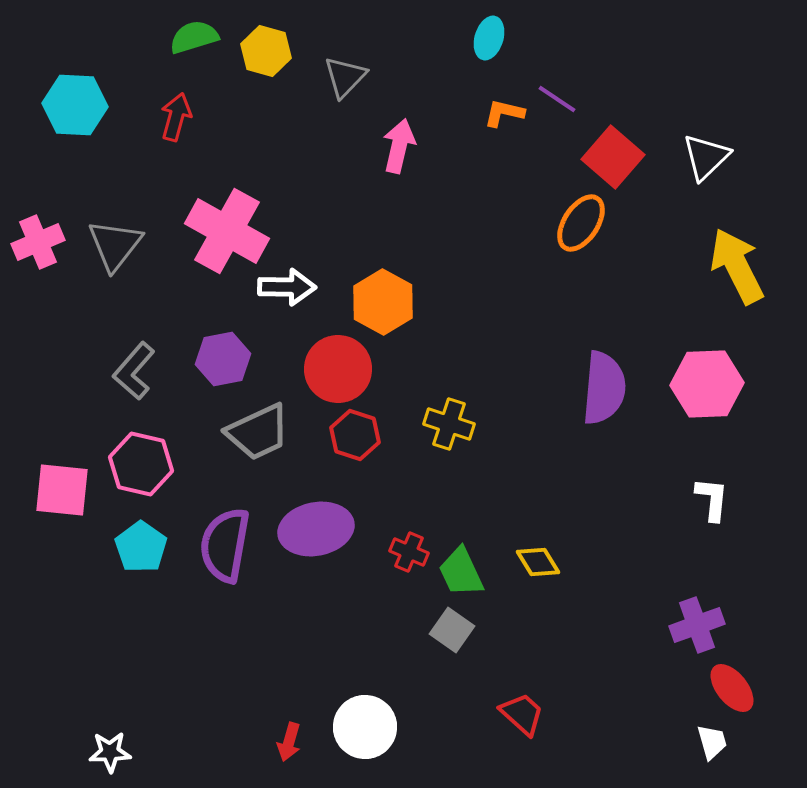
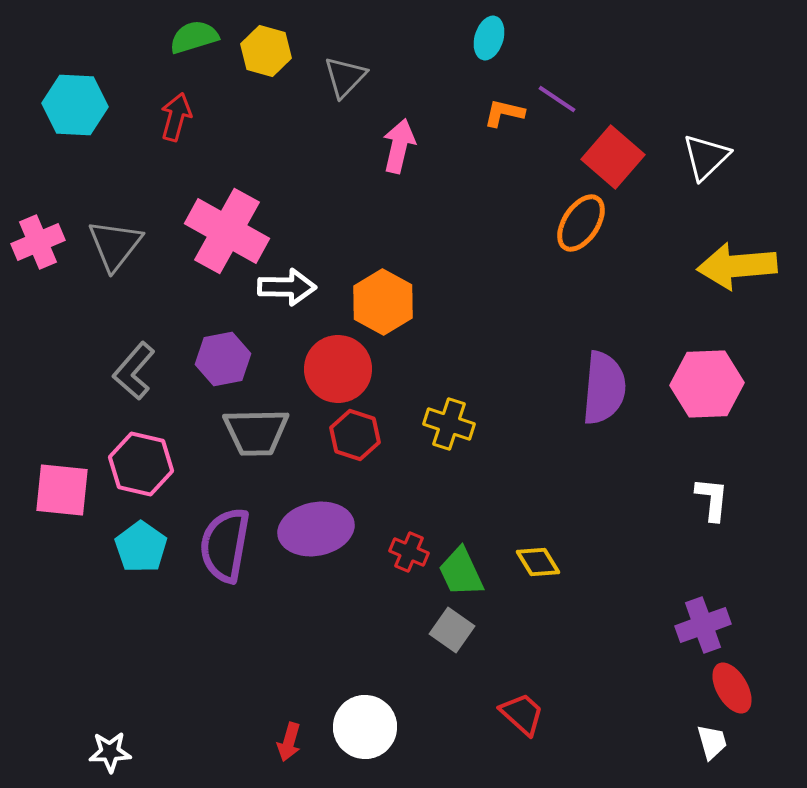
yellow arrow at (737, 266): rotated 68 degrees counterclockwise
gray trapezoid at (258, 432): moved 2 px left; rotated 24 degrees clockwise
purple cross at (697, 625): moved 6 px right
red ellipse at (732, 688): rotated 9 degrees clockwise
